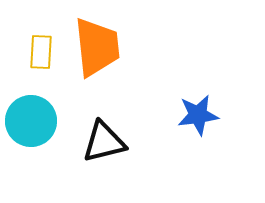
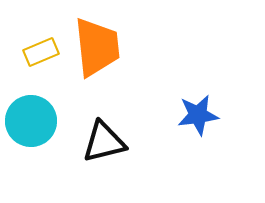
yellow rectangle: rotated 64 degrees clockwise
